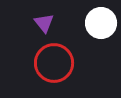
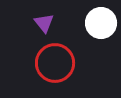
red circle: moved 1 px right
